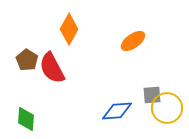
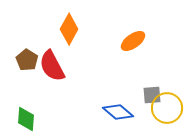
red semicircle: moved 2 px up
blue diamond: moved 1 px right, 1 px down; rotated 44 degrees clockwise
